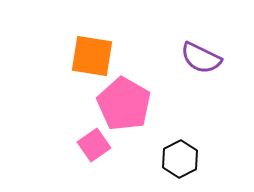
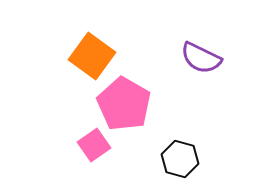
orange square: rotated 27 degrees clockwise
black hexagon: rotated 18 degrees counterclockwise
